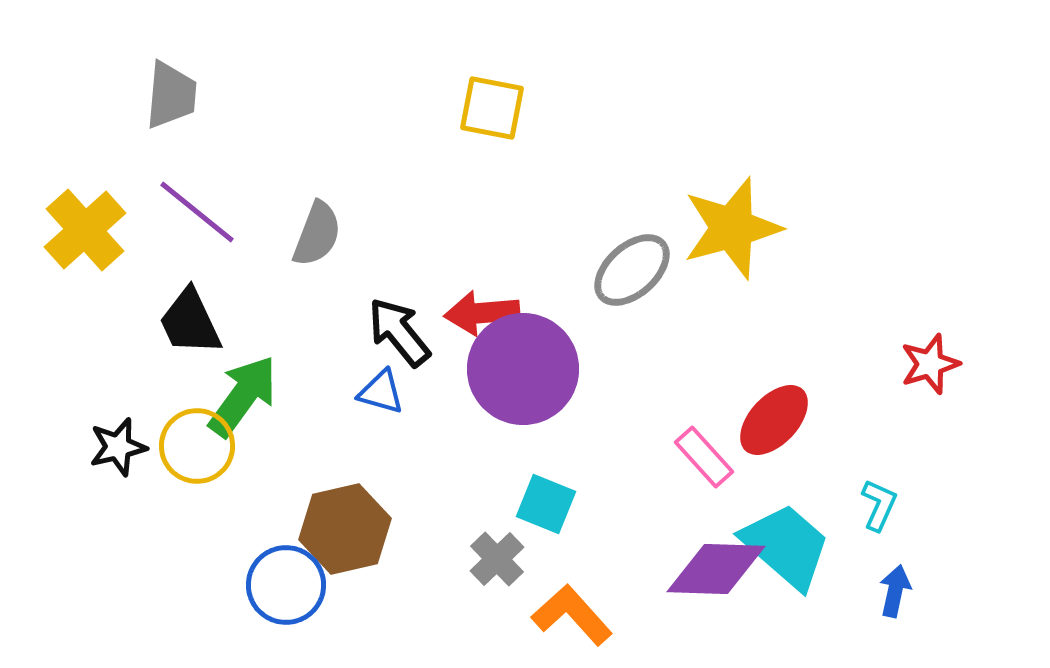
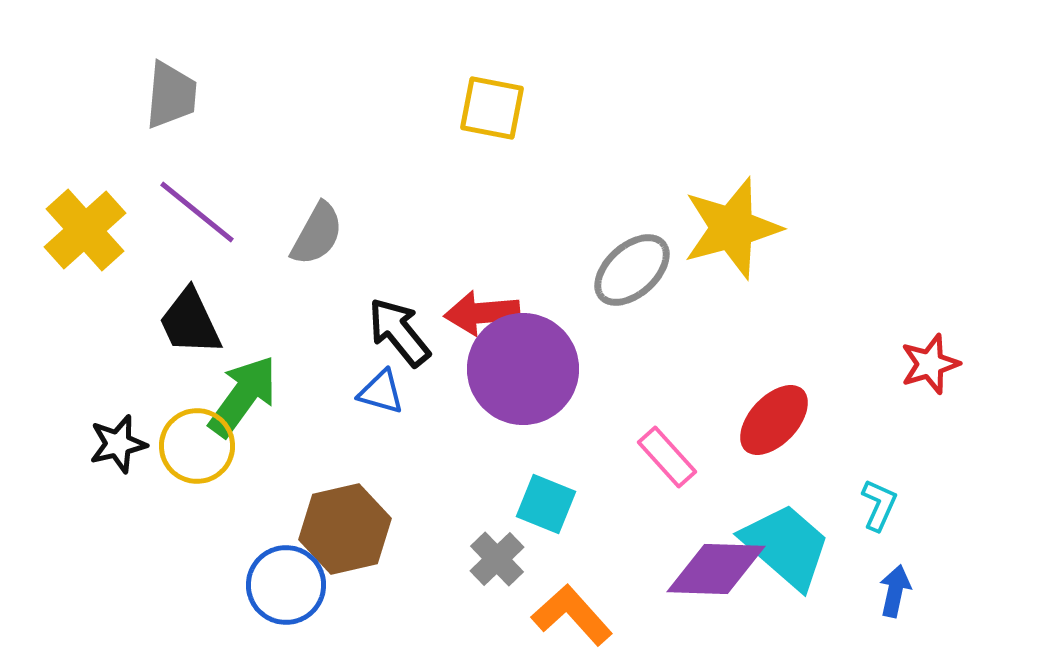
gray semicircle: rotated 8 degrees clockwise
black star: moved 3 px up
pink rectangle: moved 37 px left
